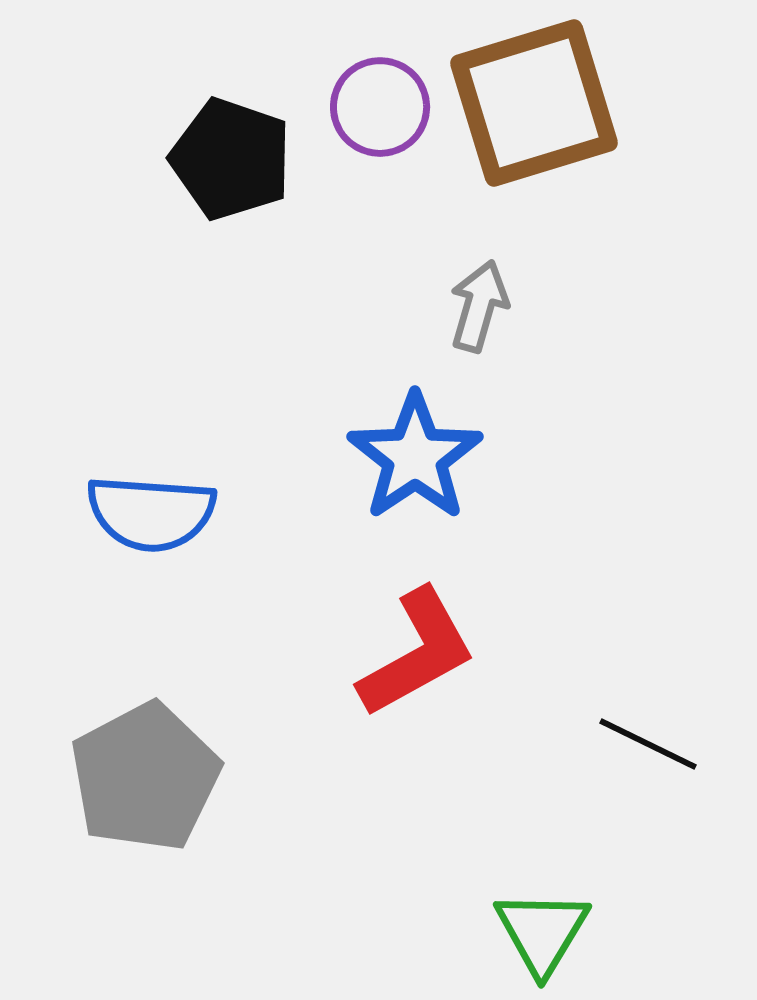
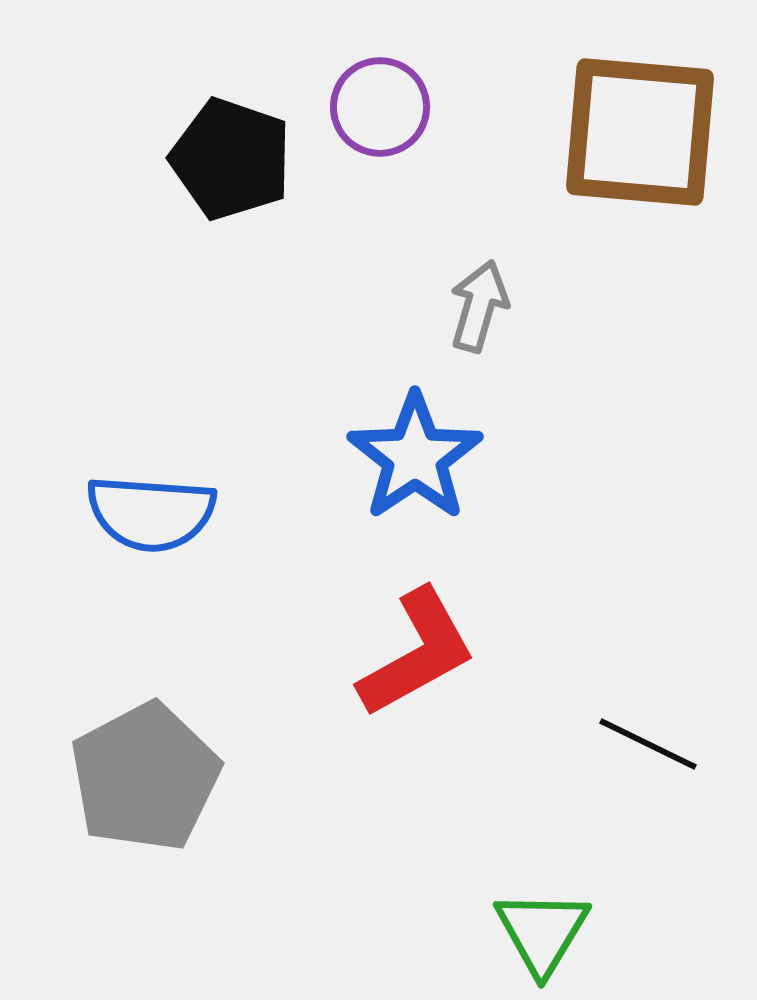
brown square: moved 106 px right, 29 px down; rotated 22 degrees clockwise
